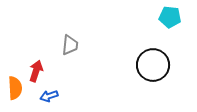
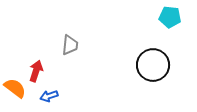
orange semicircle: rotated 50 degrees counterclockwise
